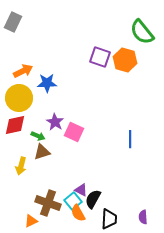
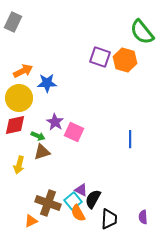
yellow arrow: moved 2 px left, 1 px up
